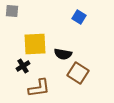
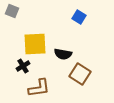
gray square: rotated 16 degrees clockwise
brown square: moved 2 px right, 1 px down
